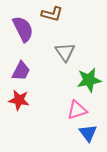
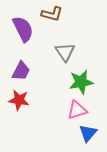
green star: moved 8 px left, 2 px down
blue triangle: rotated 18 degrees clockwise
